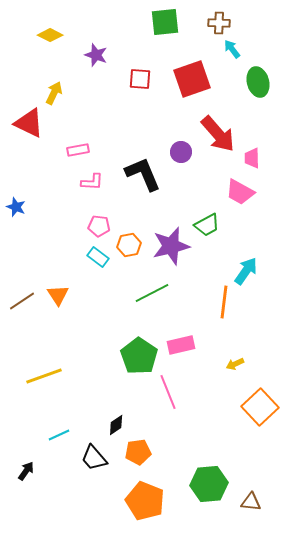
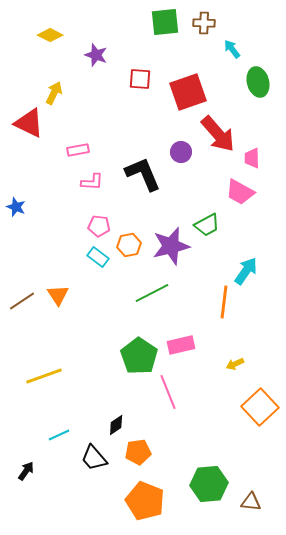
brown cross at (219, 23): moved 15 px left
red square at (192, 79): moved 4 px left, 13 px down
